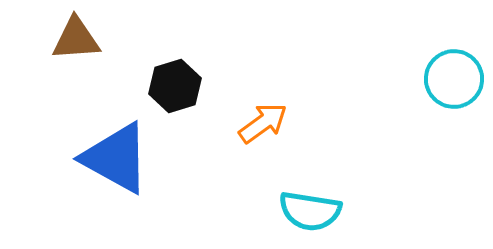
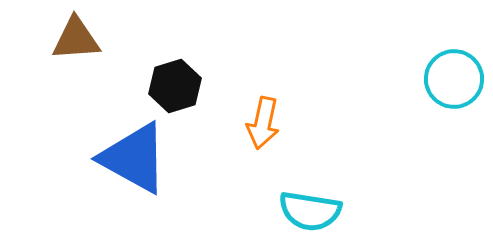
orange arrow: rotated 138 degrees clockwise
blue triangle: moved 18 px right
